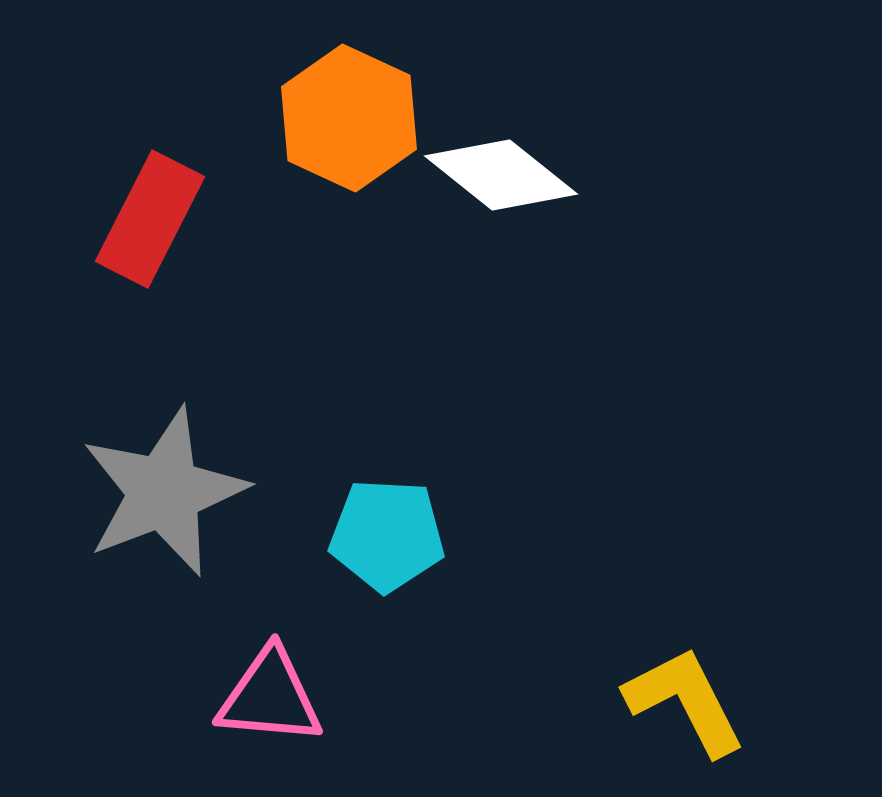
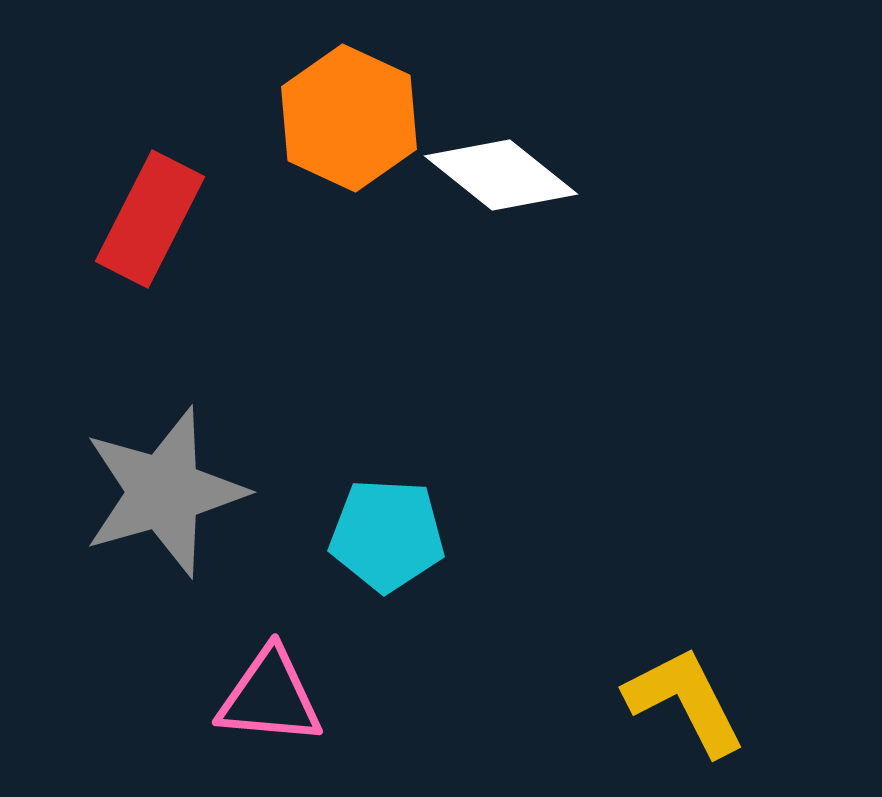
gray star: rotated 5 degrees clockwise
